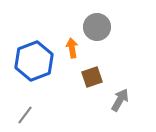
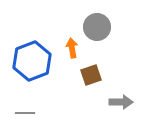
blue hexagon: moved 2 px left
brown square: moved 1 px left, 2 px up
gray arrow: moved 1 px right, 2 px down; rotated 60 degrees clockwise
gray line: moved 2 px up; rotated 54 degrees clockwise
